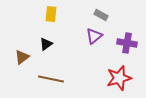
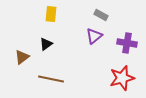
red star: moved 3 px right
